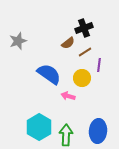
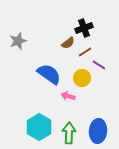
purple line: rotated 64 degrees counterclockwise
green arrow: moved 3 px right, 2 px up
